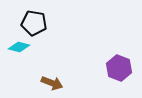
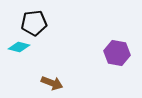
black pentagon: rotated 15 degrees counterclockwise
purple hexagon: moved 2 px left, 15 px up; rotated 10 degrees counterclockwise
